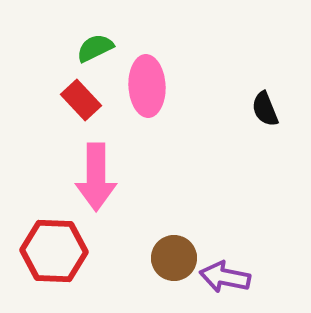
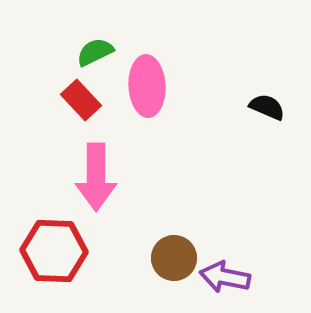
green semicircle: moved 4 px down
black semicircle: moved 2 px right, 2 px up; rotated 135 degrees clockwise
